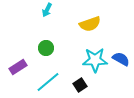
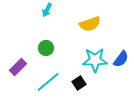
blue semicircle: rotated 96 degrees clockwise
purple rectangle: rotated 12 degrees counterclockwise
black square: moved 1 px left, 2 px up
